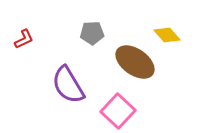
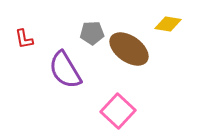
yellow diamond: moved 1 px right, 11 px up; rotated 40 degrees counterclockwise
red L-shape: rotated 105 degrees clockwise
brown ellipse: moved 6 px left, 13 px up
purple semicircle: moved 3 px left, 15 px up
